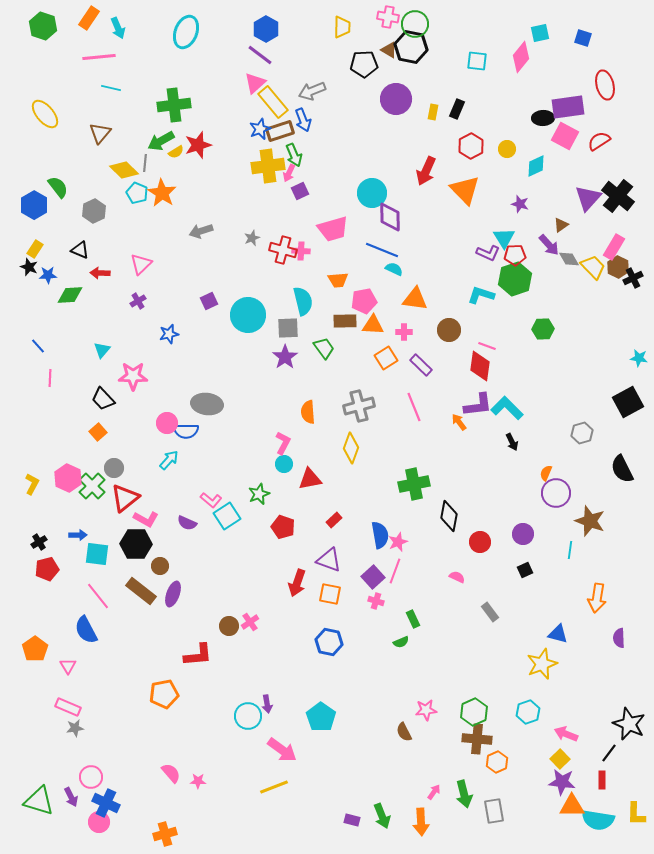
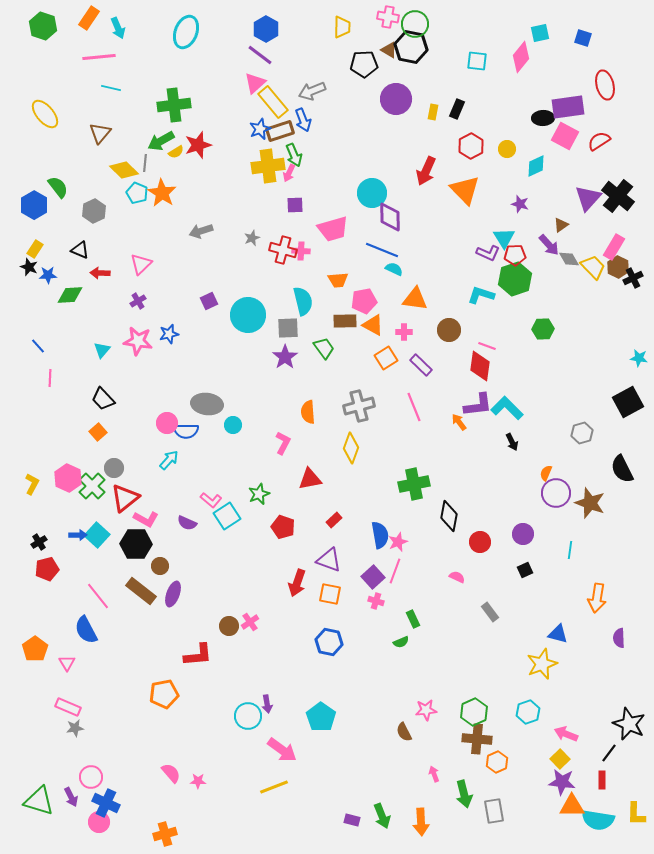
purple square at (300, 191): moved 5 px left, 14 px down; rotated 24 degrees clockwise
orange triangle at (373, 325): rotated 25 degrees clockwise
pink star at (133, 376): moved 5 px right, 35 px up; rotated 8 degrees clockwise
cyan circle at (284, 464): moved 51 px left, 39 px up
brown star at (590, 521): moved 18 px up
cyan square at (97, 554): moved 19 px up; rotated 35 degrees clockwise
pink triangle at (68, 666): moved 1 px left, 3 px up
pink arrow at (434, 792): moved 18 px up; rotated 56 degrees counterclockwise
